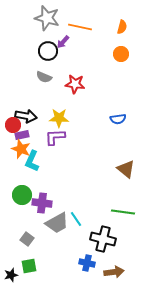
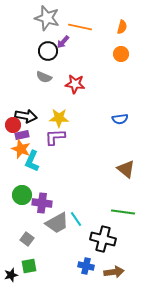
blue semicircle: moved 2 px right
blue cross: moved 1 px left, 3 px down
